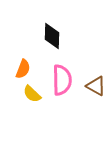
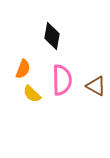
black diamond: rotated 8 degrees clockwise
